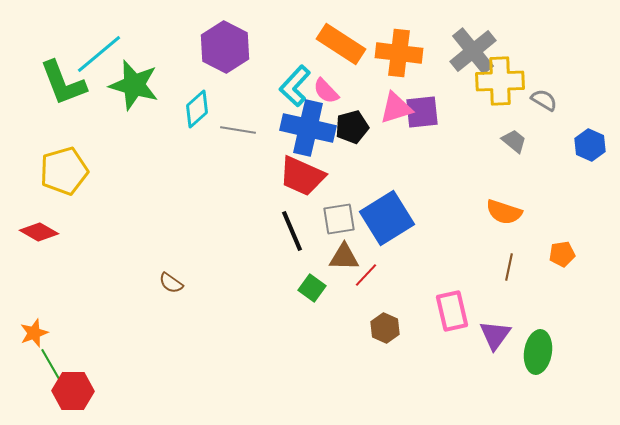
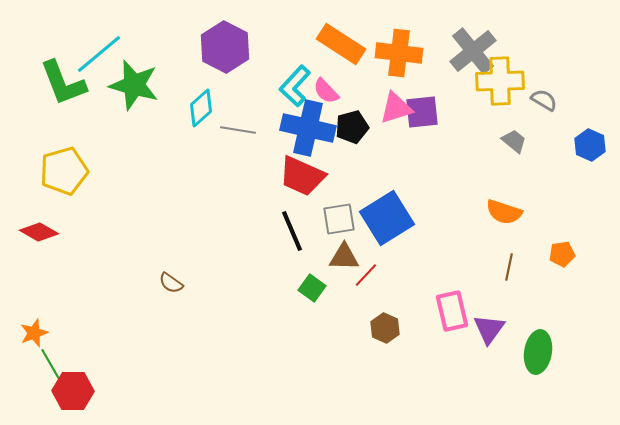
cyan diamond: moved 4 px right, 1 px up
purple triangle: moved 6 px left, 6 px up
